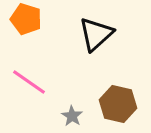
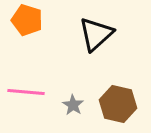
orange pentagon: moved 1 px right, 1 px down
pink line: moved 3 px left, 10 px down; rotated 30 degrees counterclockwise
gray star: moved 1 px right, 11 px up
